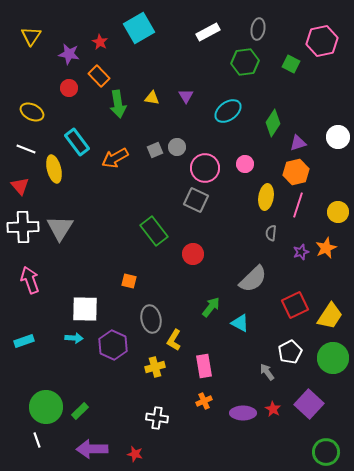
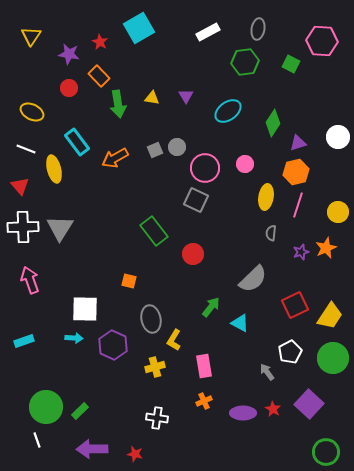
pink hexagon at (322, 41): rotated 16 degrees clockwise
